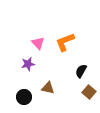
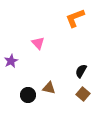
orange L-shape: moved 10 px right, 24 px up
purple star: moved 17 px left, 3 px up; rotated 16 degrees counterclockwise
brown triangle: moved 1 px right
brown square: moved 6 px left, 2 px down
black circle: moved 4 px right, 2 px up
